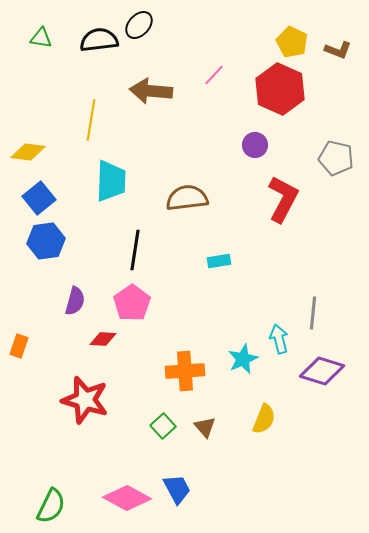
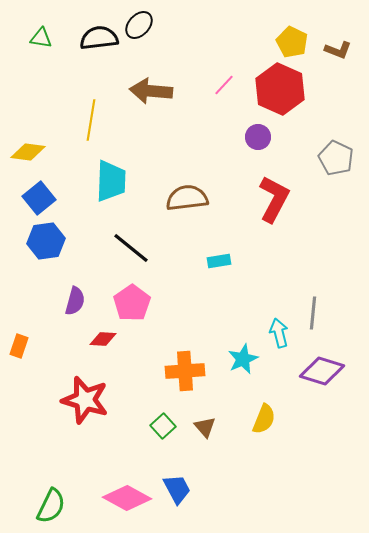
black semicircle: moved 2 px up
pink line: moved 10 px right, 10 px down
purple circle: moved 3 px right, 8 px up
gray pentagon: rotated 12 degrees clockwise
red L-shape: moved 9 px left
black line: moved 4 px left, 2 px up; rotated 60 degrees counterclockwise
cyan arrow: moved 6 px up
